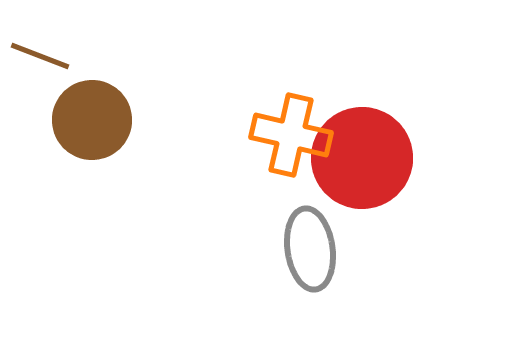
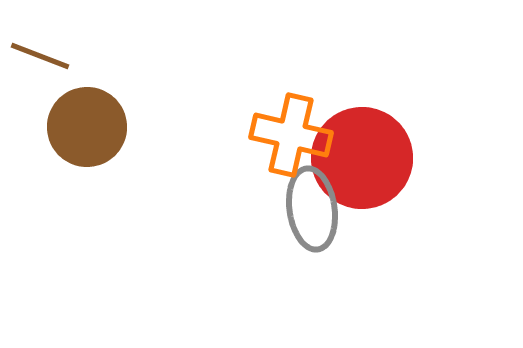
brown circle: moved 5 px left, 7 px down
gray ellipse: moved 2 px right, 40 px up
